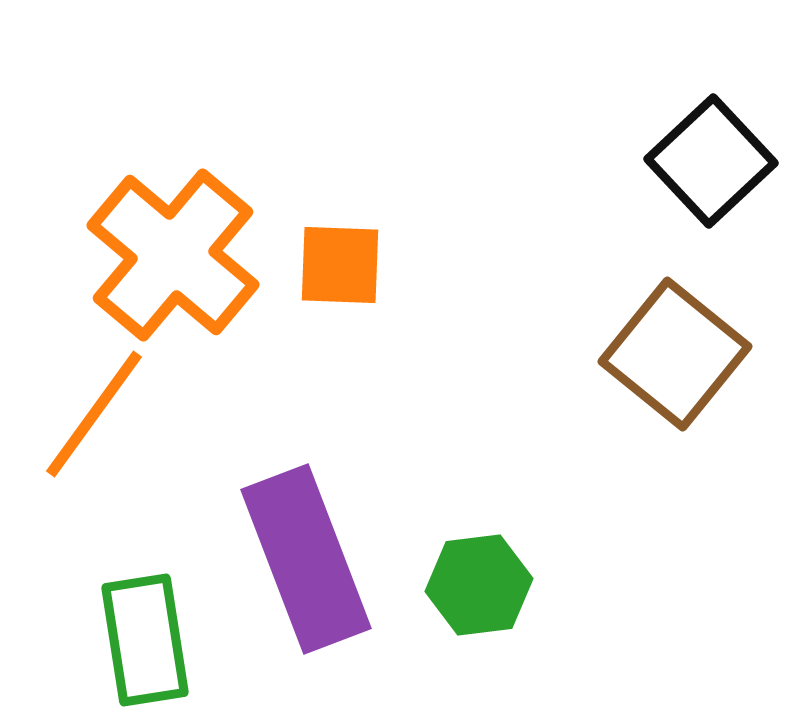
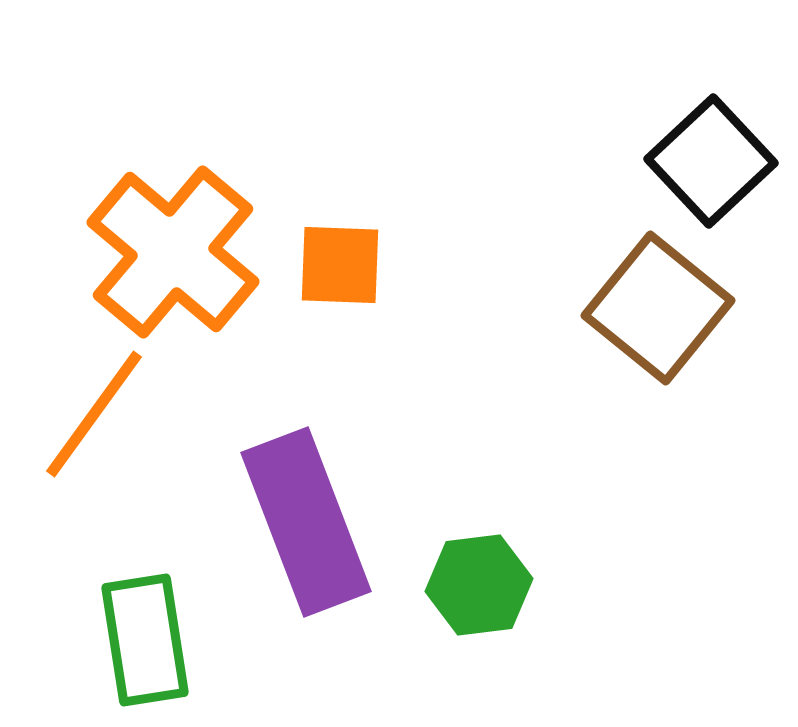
orange cross: moved 3 px up
brown square: moved 17 px left, 46 px up
purple rectangle: moved 37 px up
